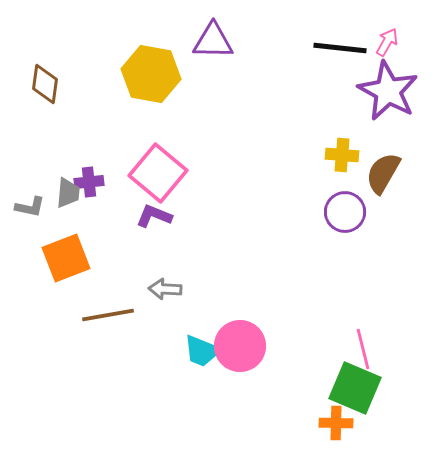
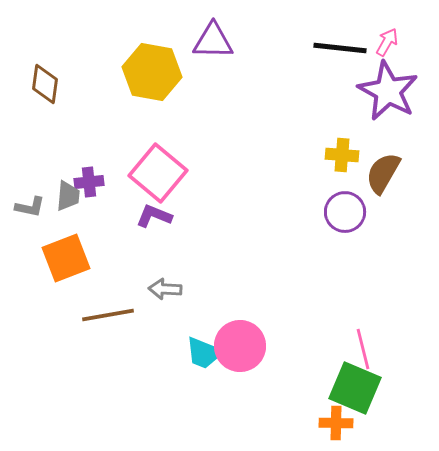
yellow hexagon: moved 1 px right, 2 px up
gray trapezoid: moved 3 px down
cyan trapezoid: moved 2 px right, 2 px down
